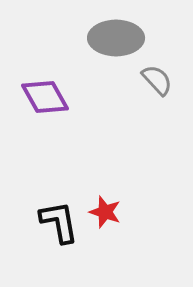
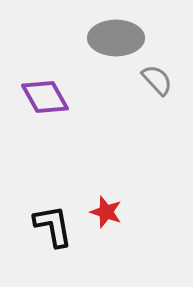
red star: moved 1 px right
black L-shape: moved 6 px left, 4 px down
